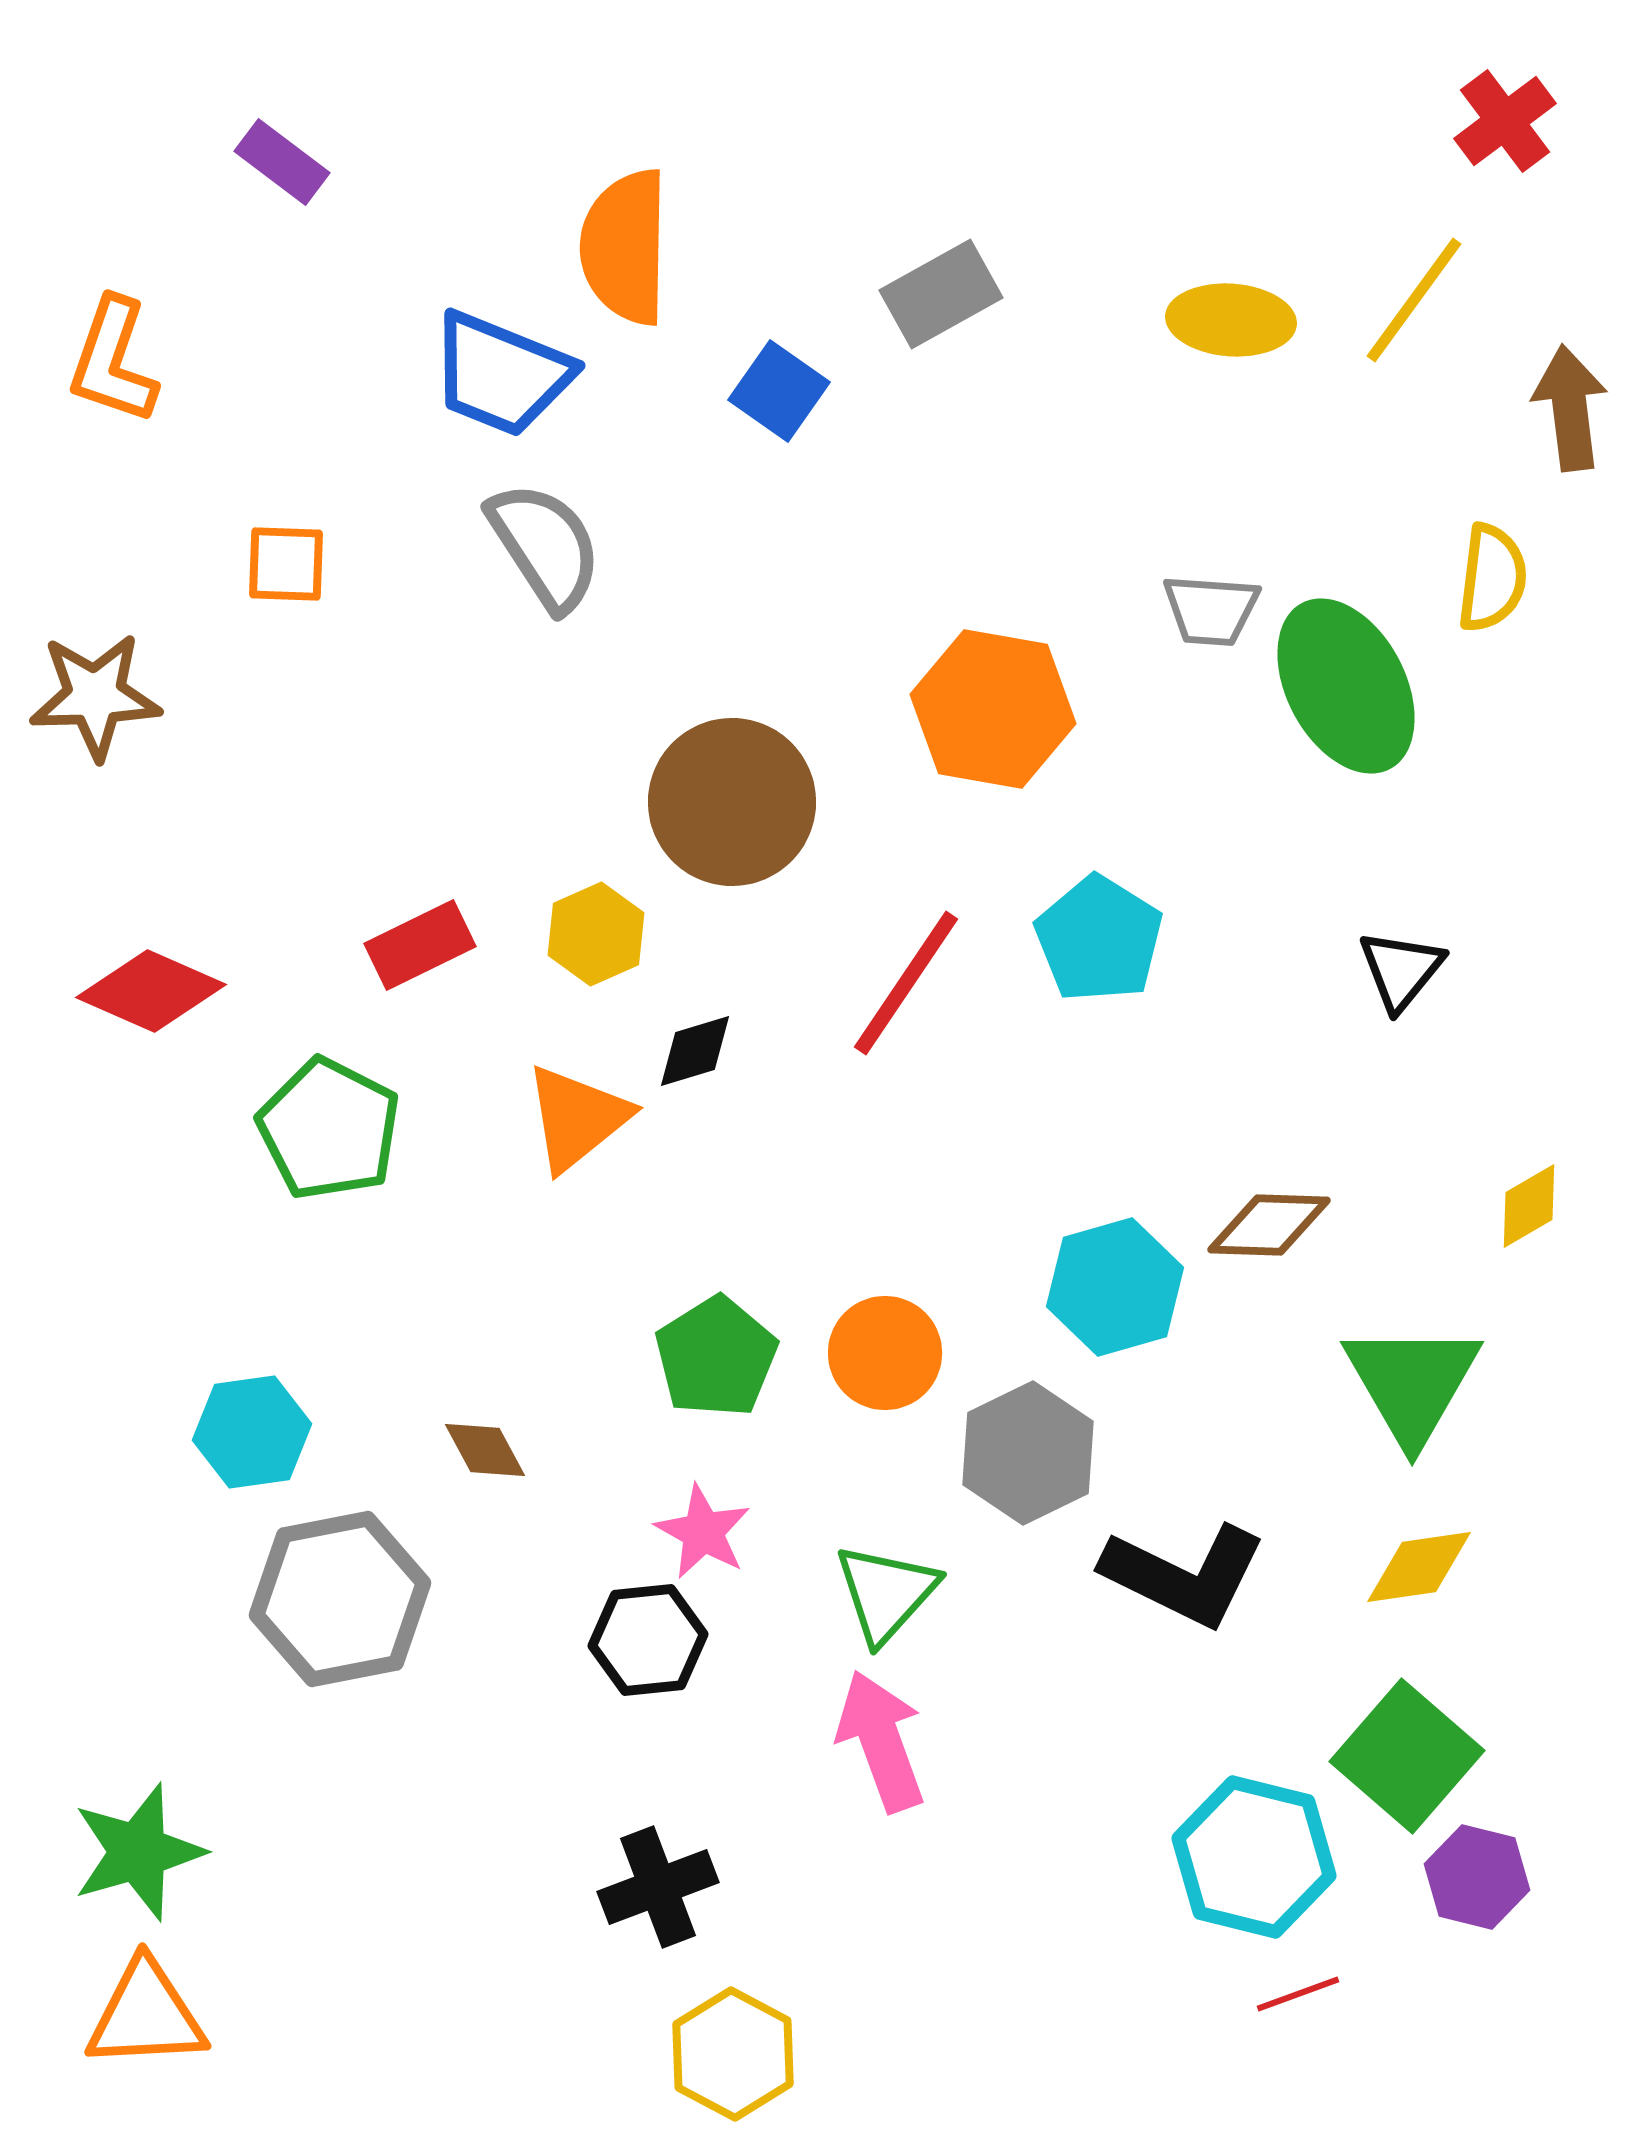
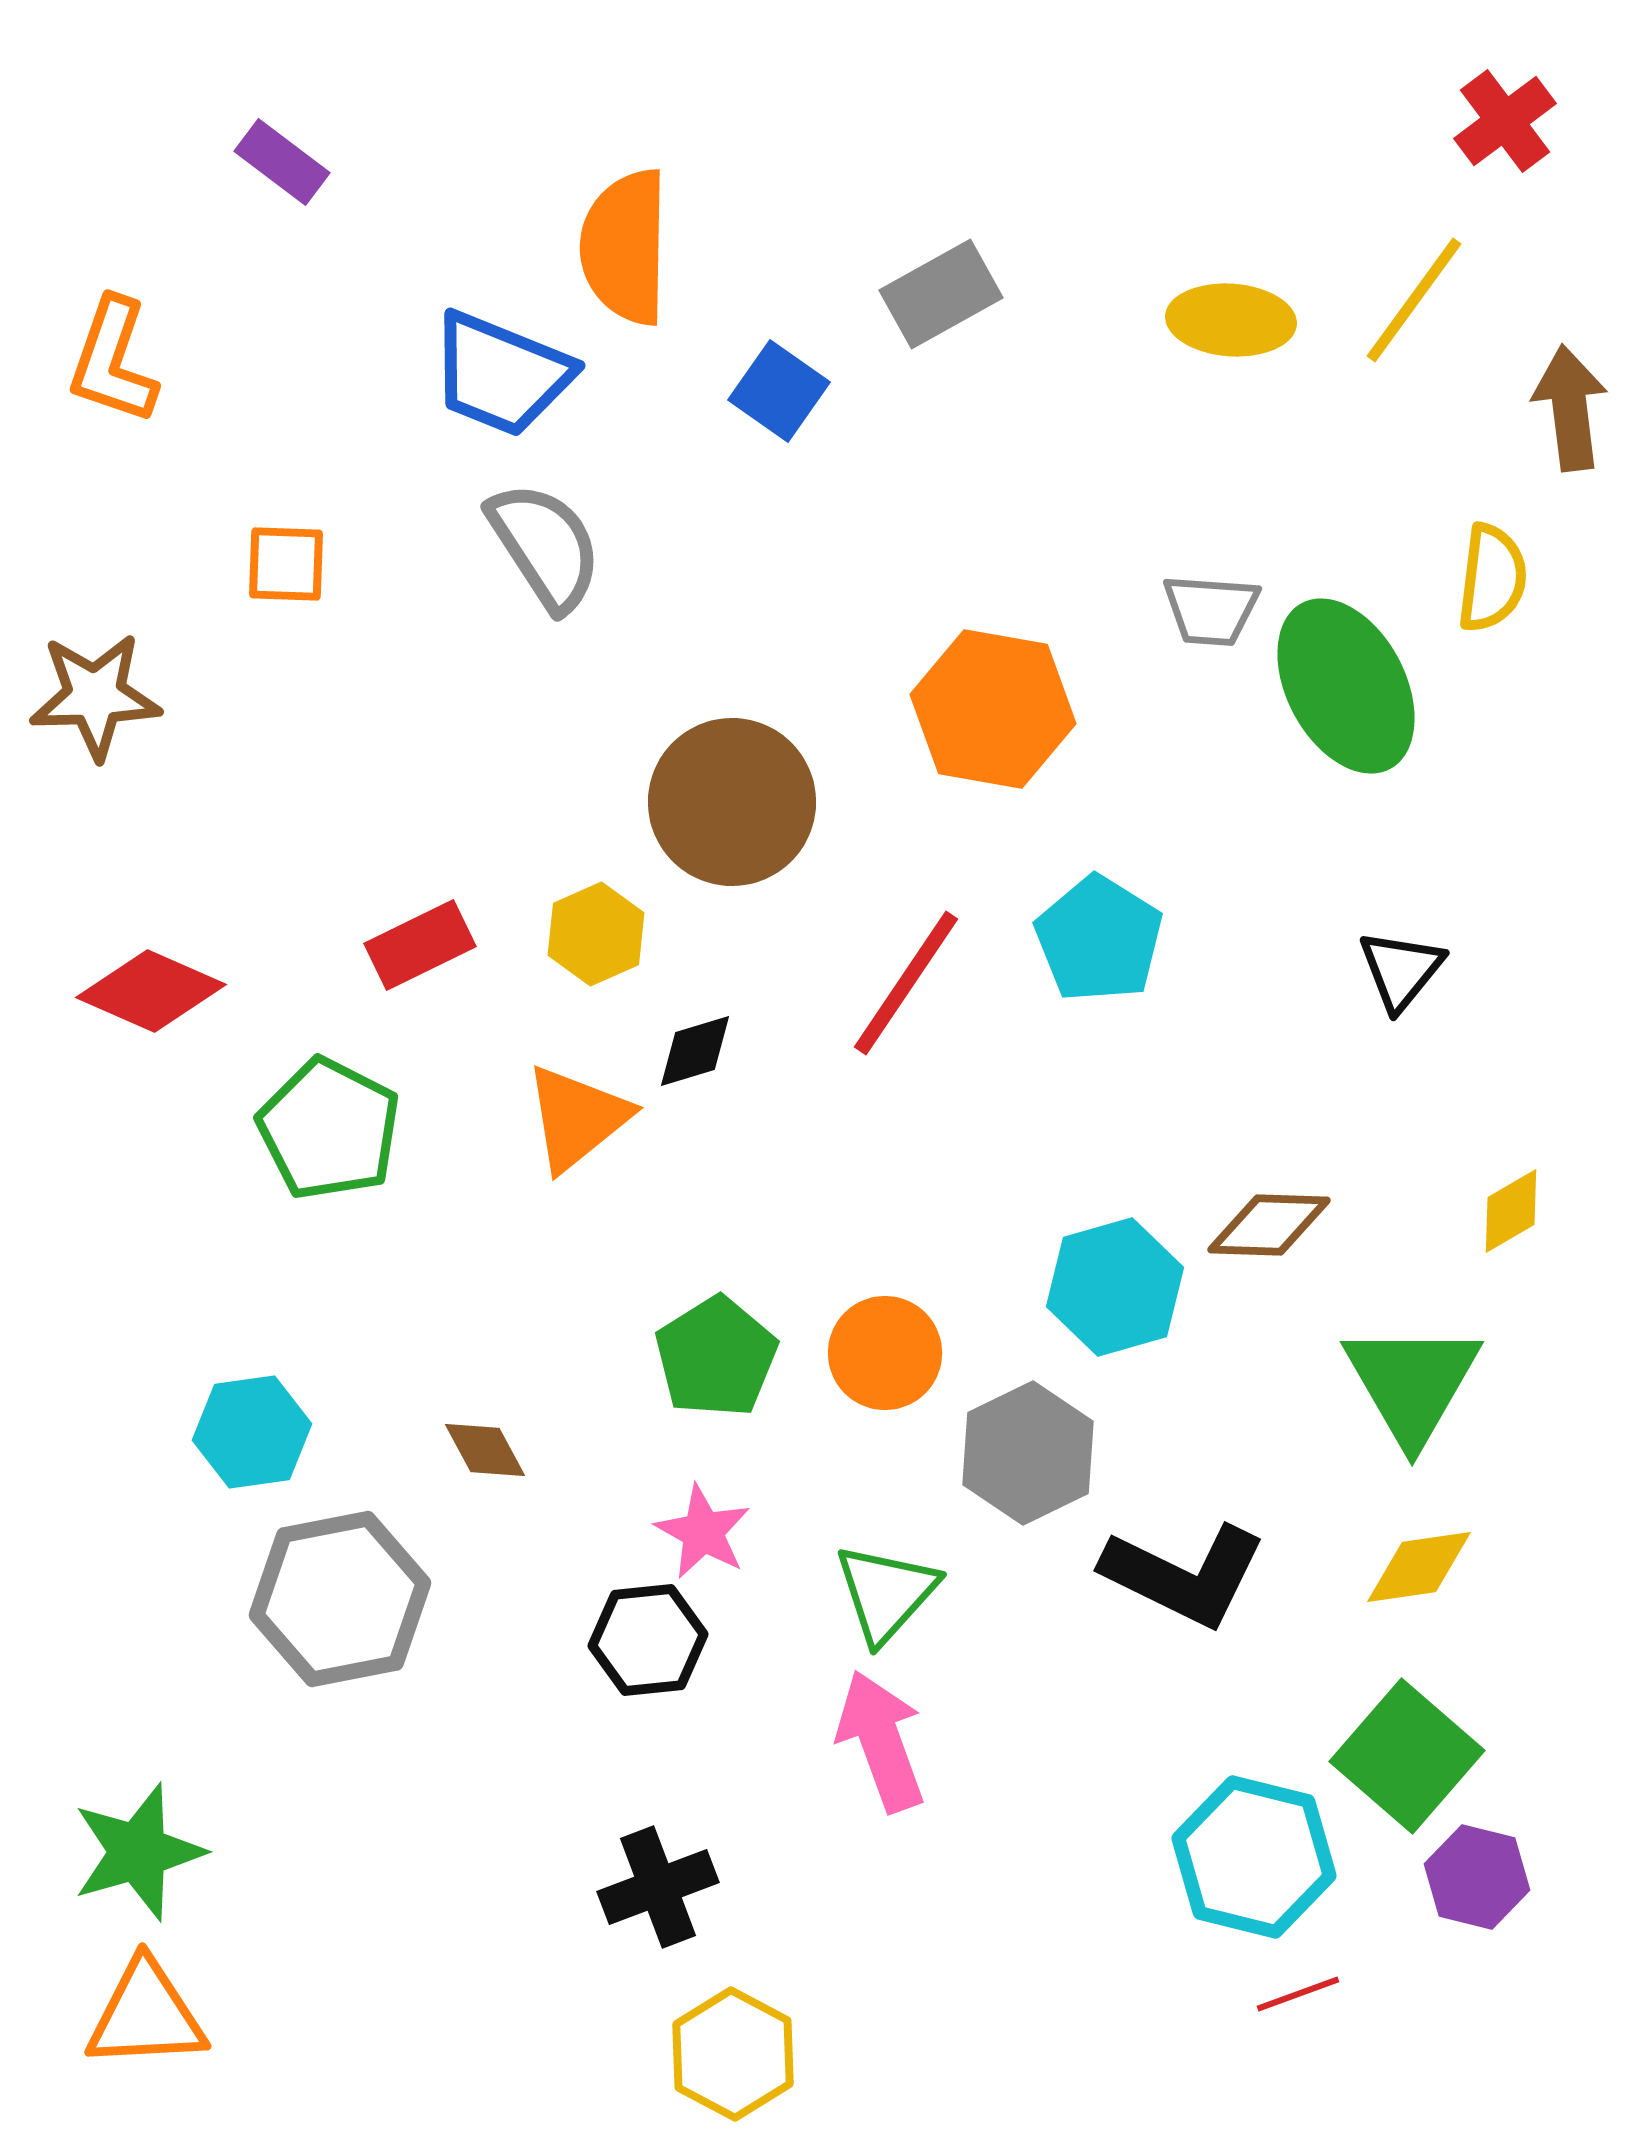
yellow diamond at (1529, 1206): moved 18 px left, 5 px down
